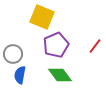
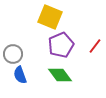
yellow square: moved 8 px right
purple pentagon: moved 5 px right
blue semicircle: rotated 30 degrees counterclockwise
